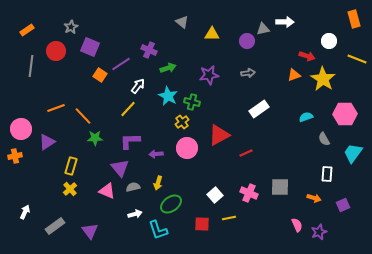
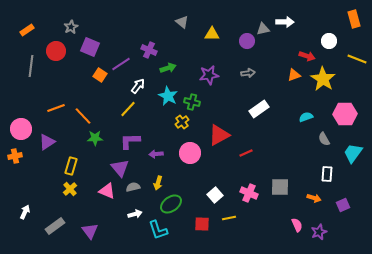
pink circle at (187, 148): moved 3 px right, 5 px down
